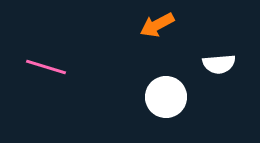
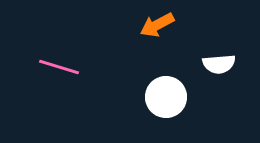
pink line: moved 13 px right
